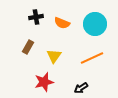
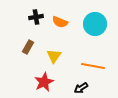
orange semicircle: moved 2 px left, 1 px up
orange line: moved 1 px right, 8 px down; rotated 35 degrees clockwise
red star: rotated 12 degrees counterclockwise
